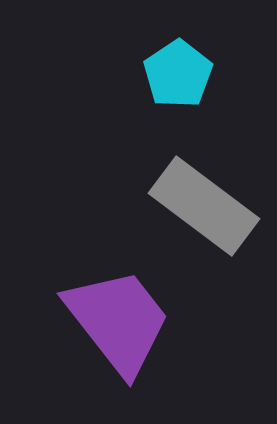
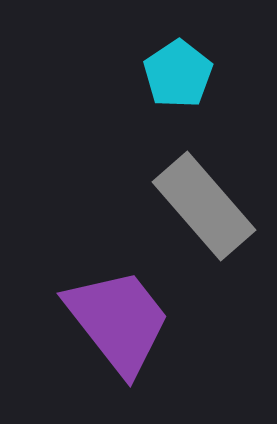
gray rectangle: rotated 12 degrees clockwise
